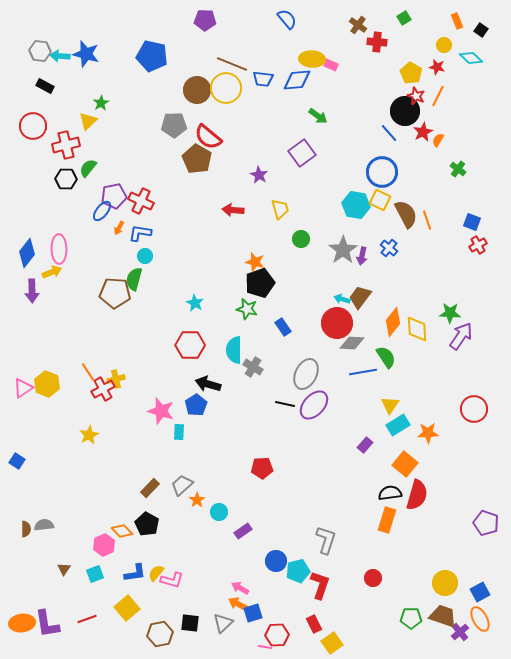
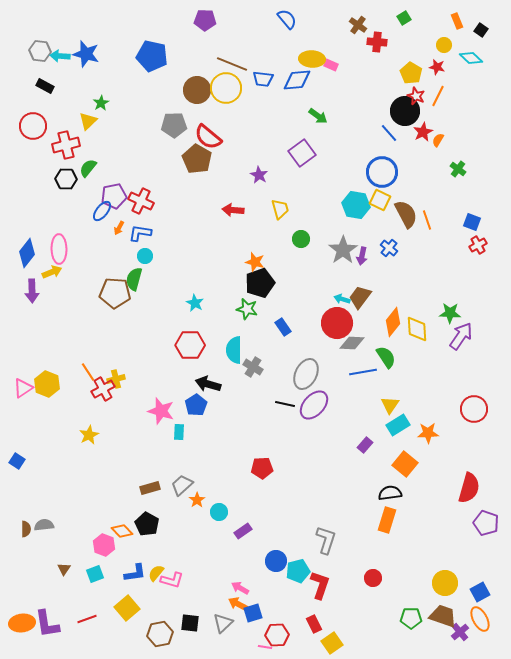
brown rectangle at (150, 488): rotated 30 degrees clockwise
red semicircle at (417, 495): moved 52 px right, 7 px up
pink hexagon at (104, 545): rotated 15 degrees counterclockwise
